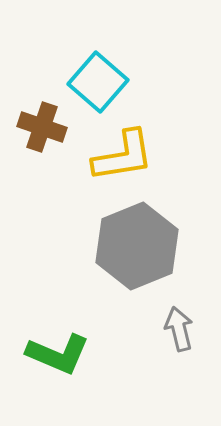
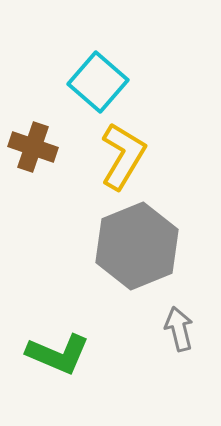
brown cross: moved 9 px left, 20 px down
yellow L-shape: rotated 50 degrees counterclockwise
